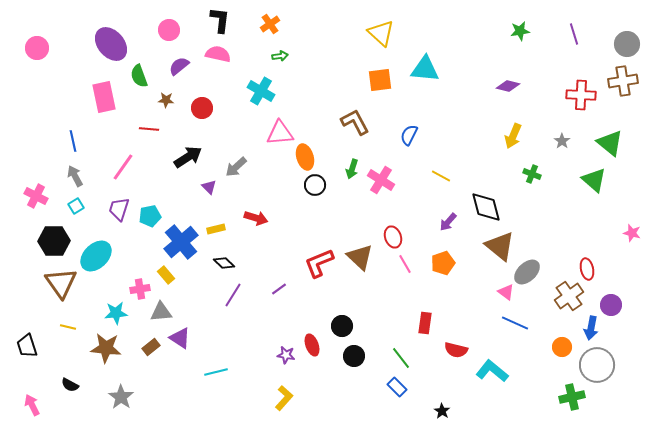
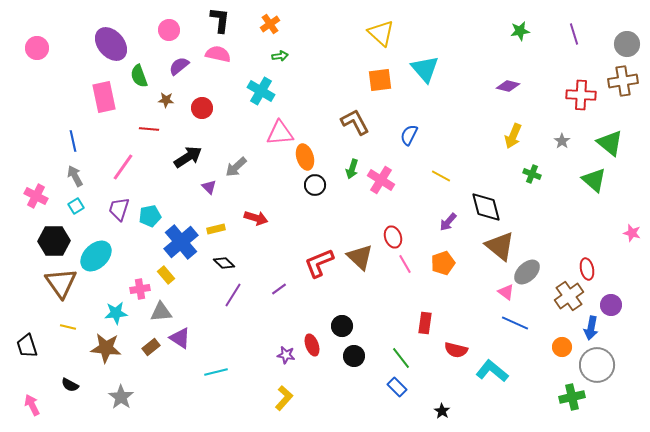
cyan triangle at (425, 69): rotated 44 degrees clockwise
